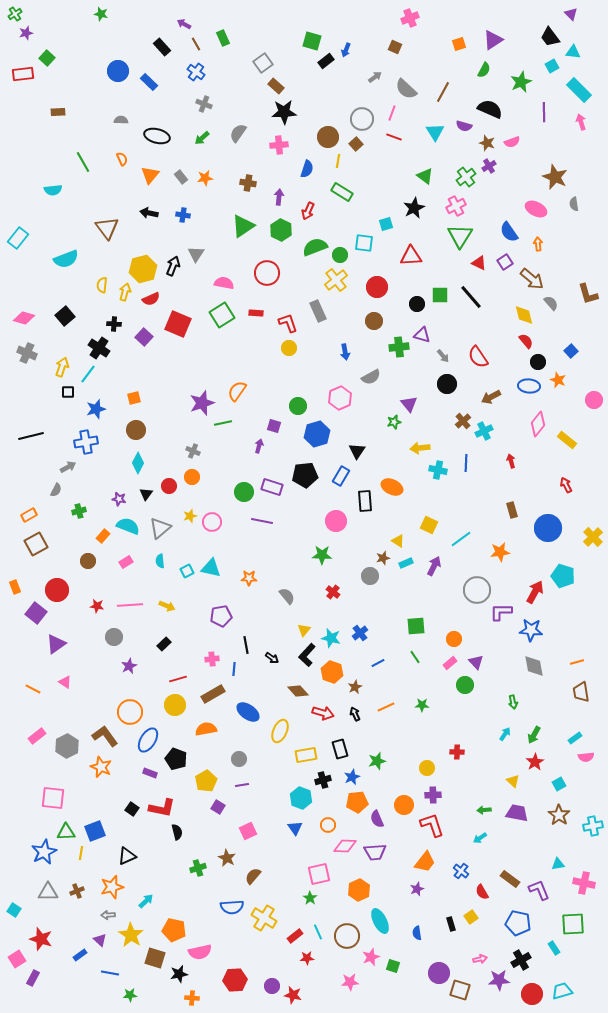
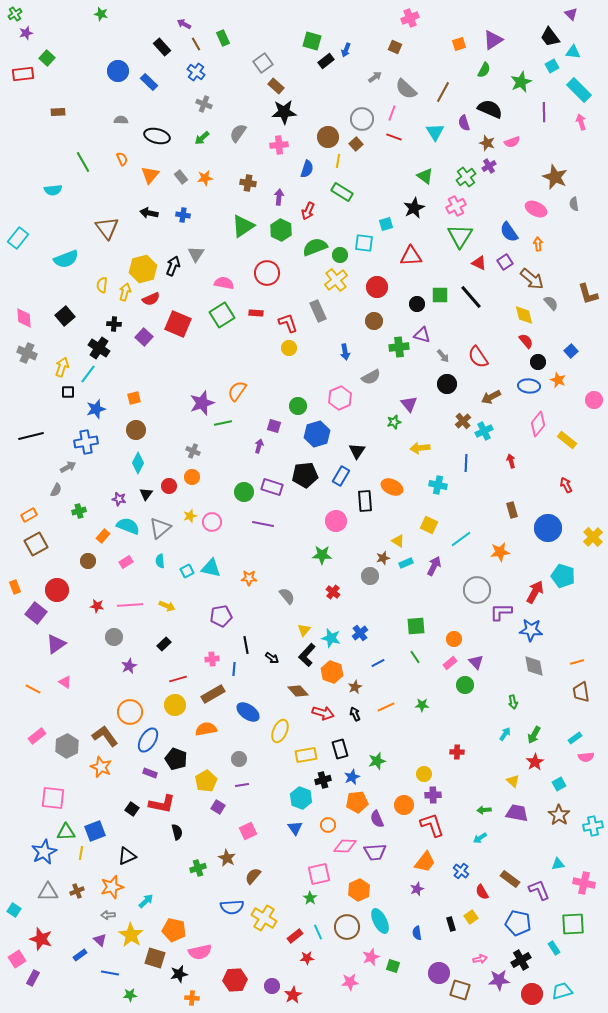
purple semicircle at (464, 126): moved 3 px up; rotated 56 degrees clockwise
pink diamond at (24, 318): rotated 70 degrees clockwise
cyan cross at (438, 470): moved 15 px down
purple line at (262, 521): moved 1 px right, 3 px down
yellow circle at (427, 768): moved 3 px left, 6 px down
red L-shape at (162, 808): moved 4 px up
brown circle at (347, 936): moved 9 px up
red star at (293, 995): rotated 30 degrees clockwise
